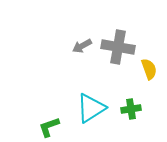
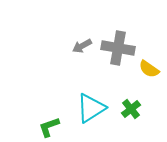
gray cross: moved 1 px down
yellow semicircle: rotated 145 degrees clockwise
green cross: rotated 30 degrees counterclockwise
